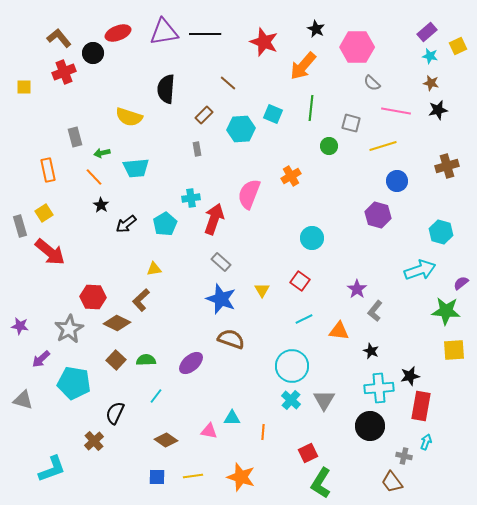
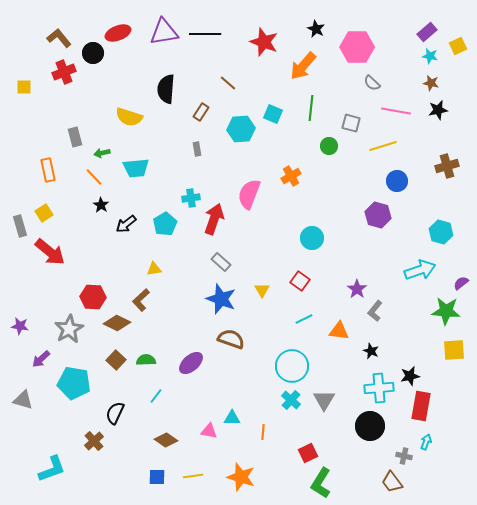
brown rectangle at (204, 115): moved 3 px left, 3 px up; rotated 12 degrees counterclockwise
